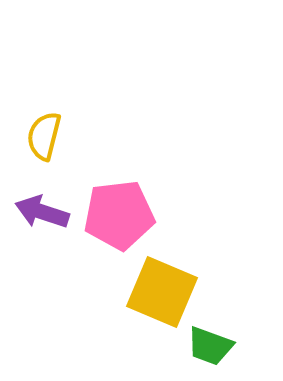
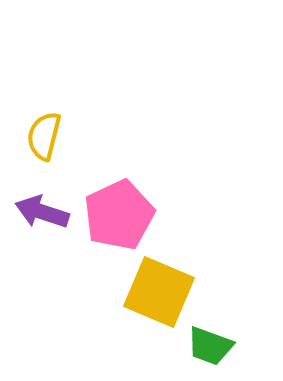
pink pentagon: rotated 18 degrees counterclockwise
yellow square: moved 3 px left
